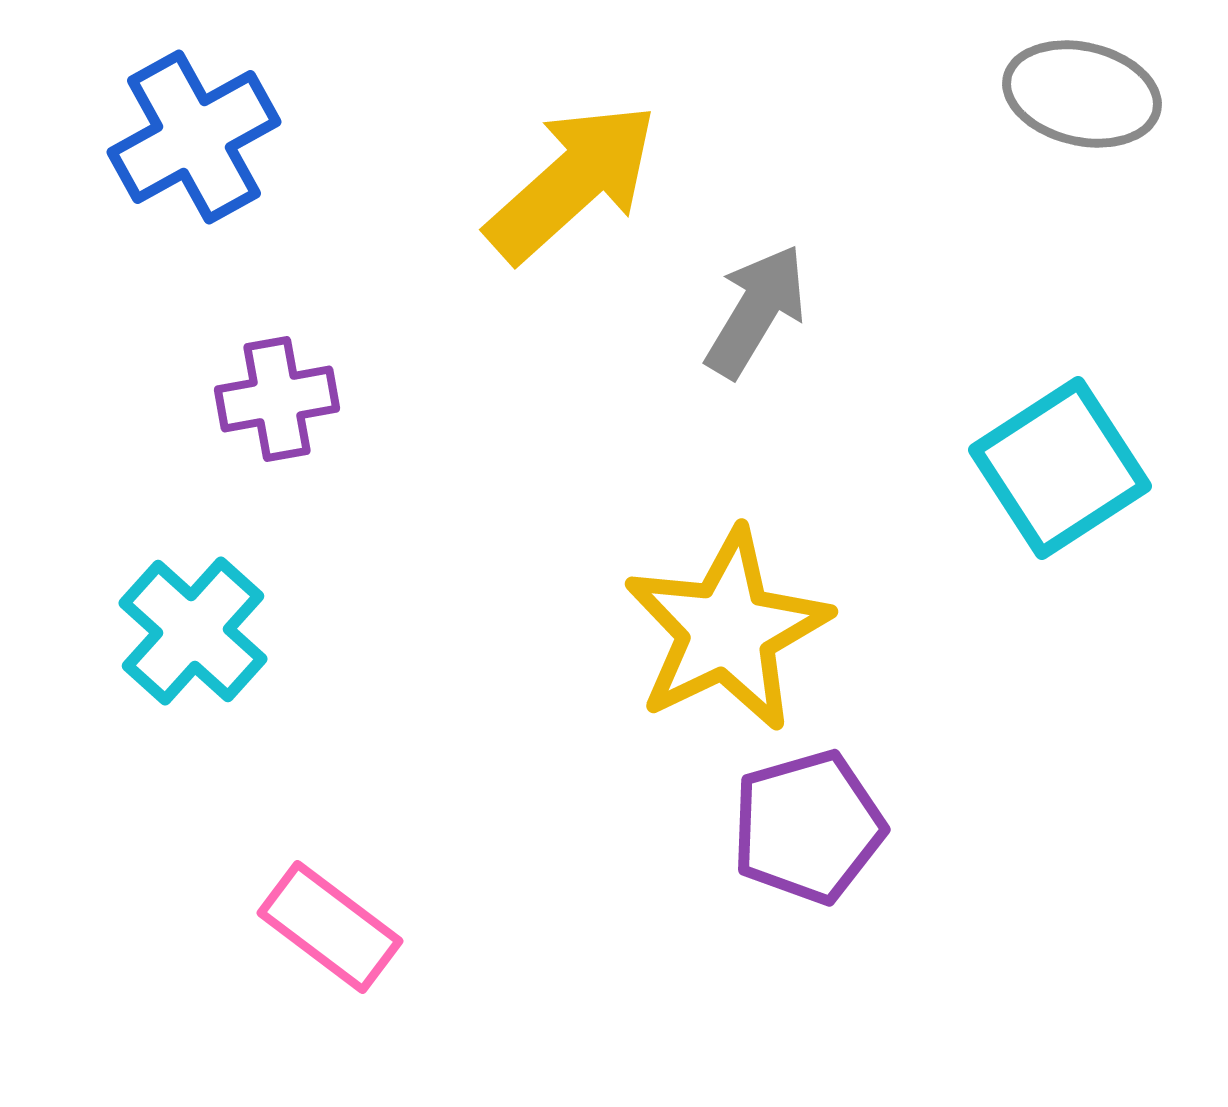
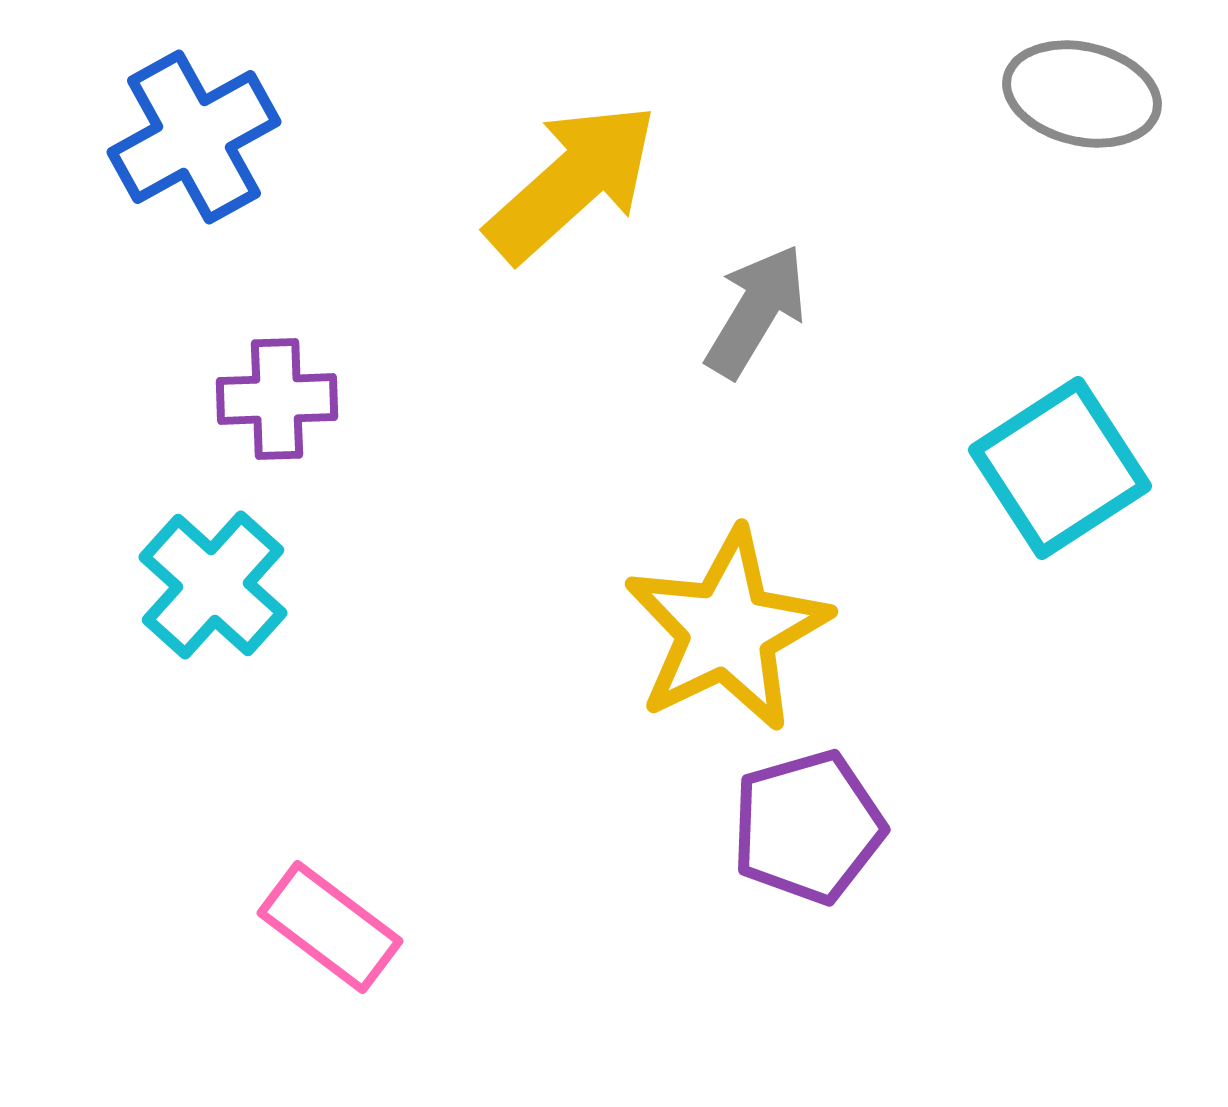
purple cross: rotated 8 degrees clockwise
cyan cross: moved 20 px right, 46 px up
